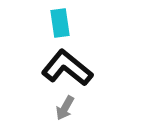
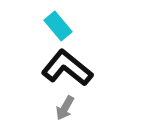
cyan rectangle: moved 2 px left, 3 px down; rotated 32 degrees counterclockwise
